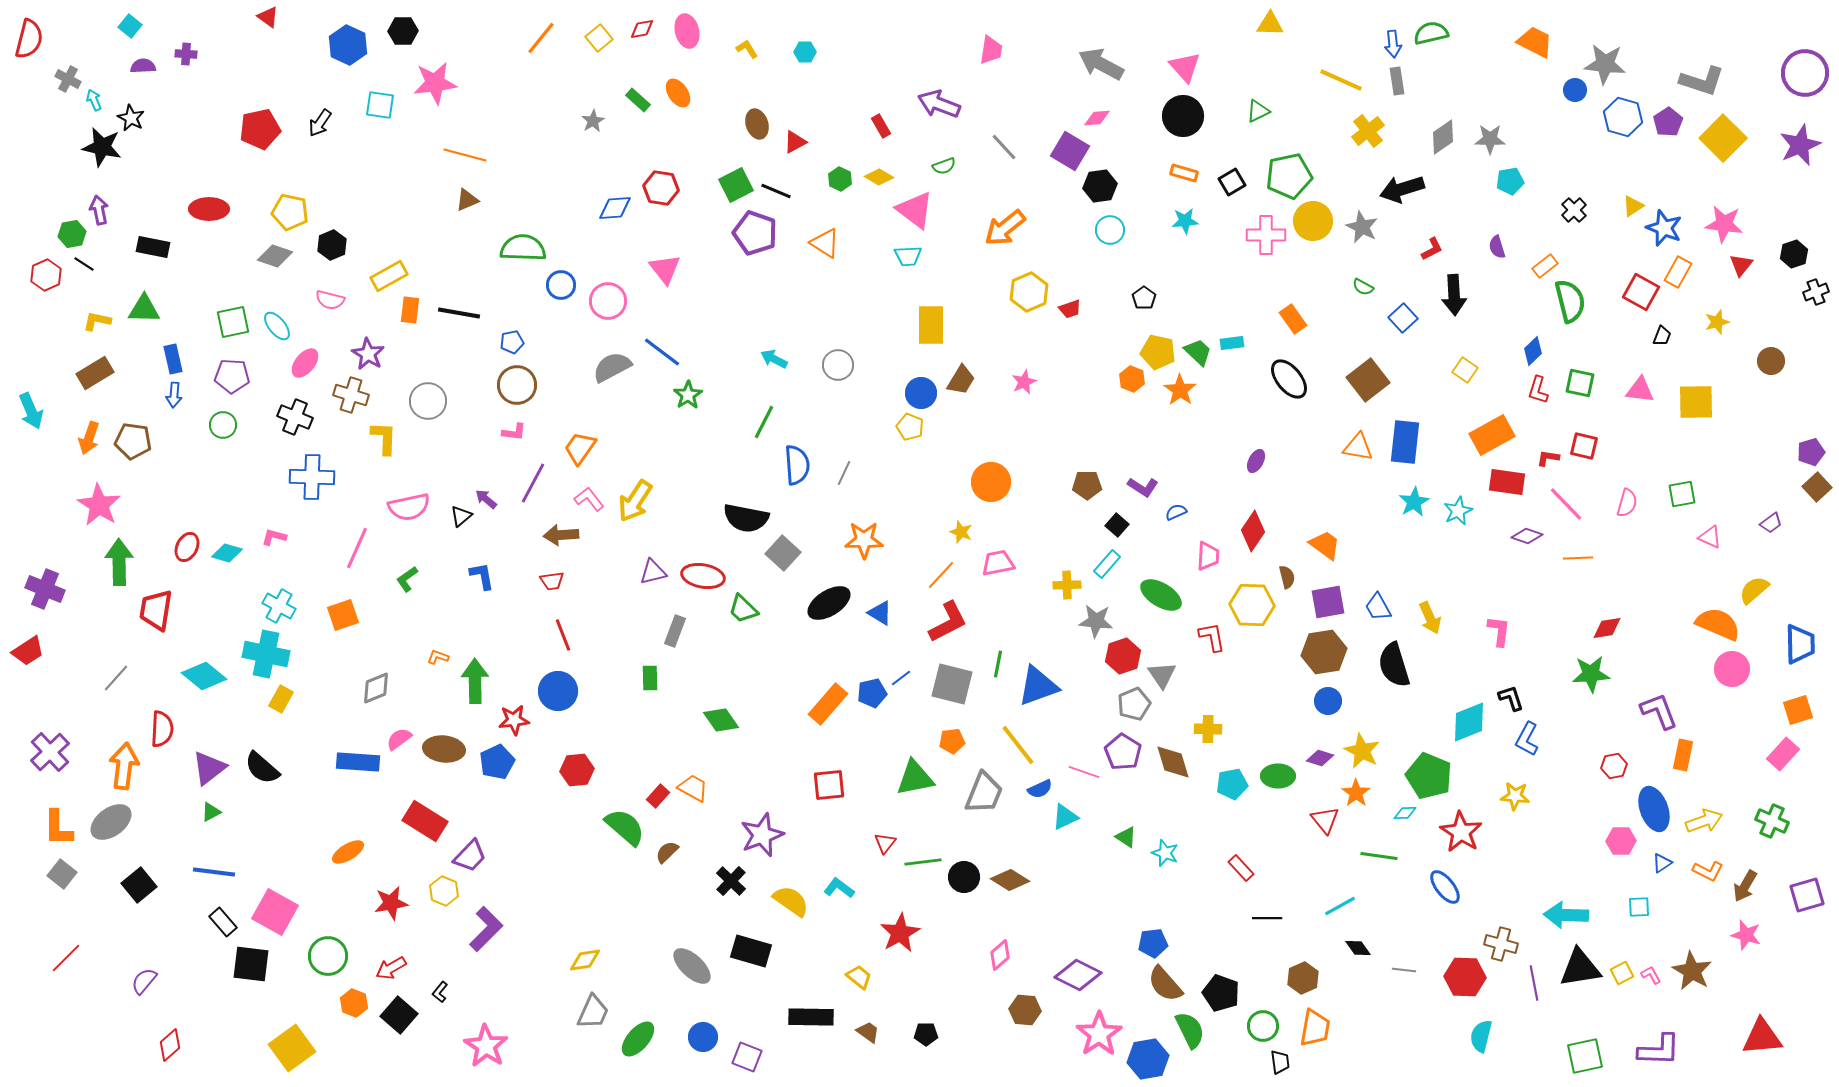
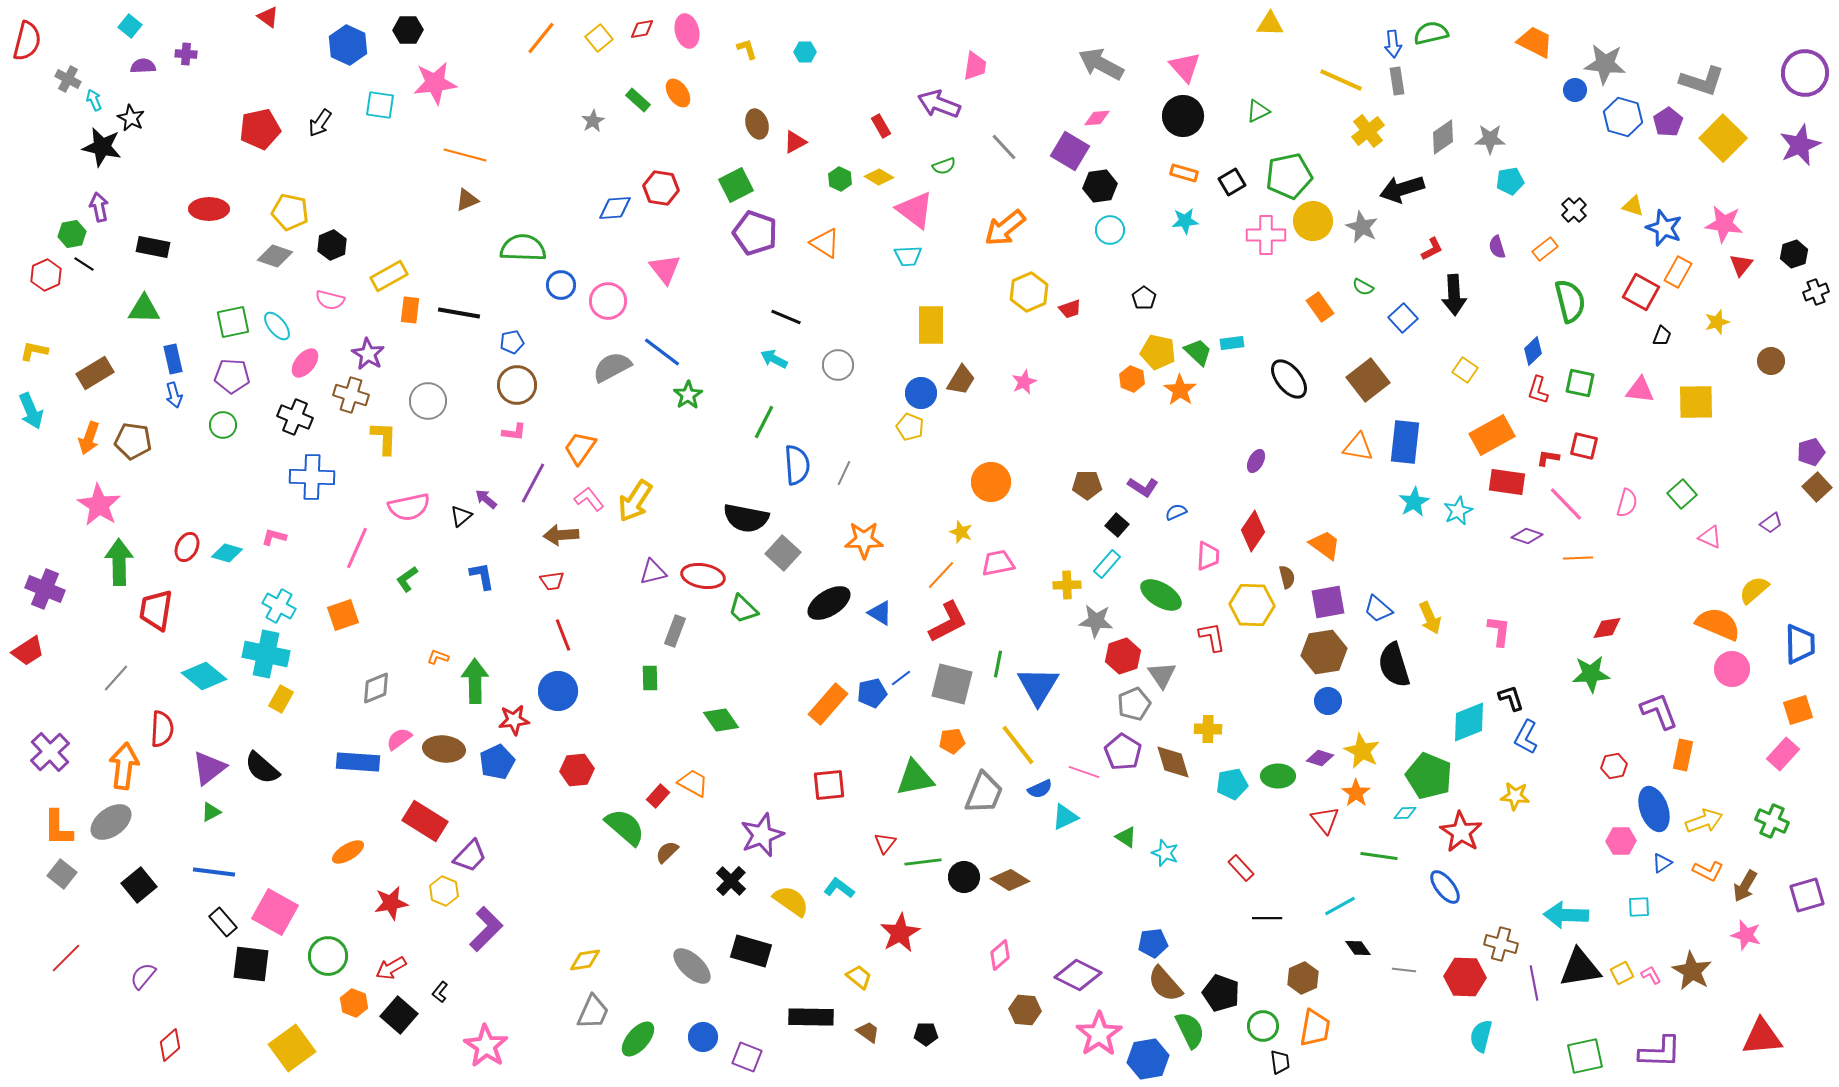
black hexagon at (403, 31): moved 5 px right, 1 px up
red semicircle at (29, 39): moved 2 px left, 2 px down
yellow L-shape at (747, 49): rotated 15 degrees clockwise
pink trapezoid at (991, 50): moved 16 px left, 16 px down
black line at (776, 191): moved 10 px right, 126 px down
yellow triangle at (1633, 206): rotated 50 degrees clockwise
purple arrow at (99, 210): moved 3 px up
orange rectangle at (1545, 266): moved 17 px up
orange rectangle at (1293, 319): moved 27 px right, 12 px up
yellow L-shape at (97, 321): moved 63 px left, 30 px down
blue arrow at (174, 395): rotated 20 degrees counterclockwise
green square at (1682, 494): rotated 32 degrees counterclockwise
blue trapezoid at (1378, 607): moved 2 px down; rotated 20 degrees counterclockwise
blue triangle at (1038, 686): rotated 39 degrees counterclockwise
blue L-shape at (1527, 739): moved 1 px left, 2 px up
orange trapezoid at (693, 788): moved 5 px up
purple semicircle at (144, 981): moved 1 px left, 5 px up
purple L-shape at (1659, 1050): moved 1 px right, 2 px down
